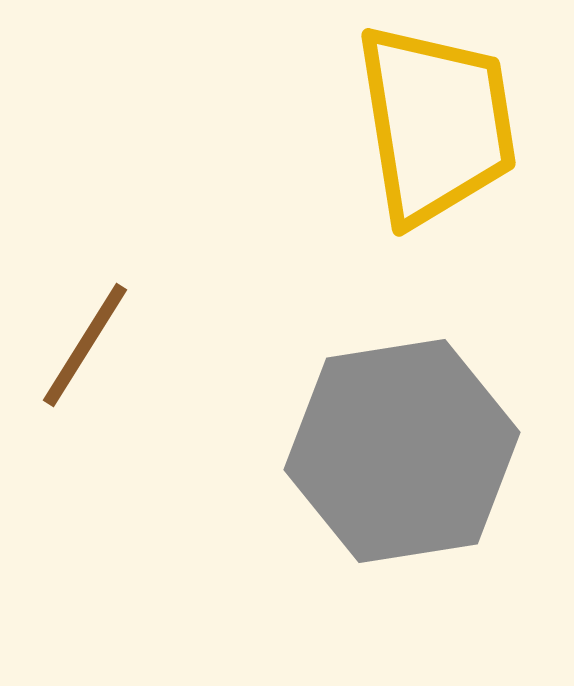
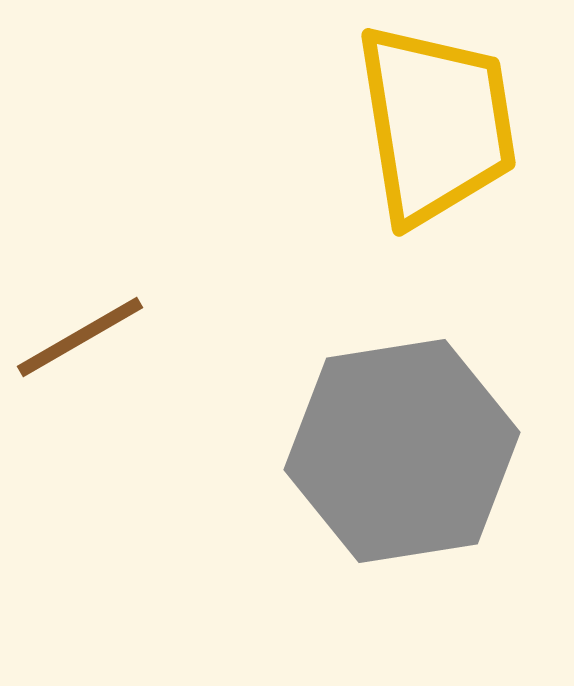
brown line: moved 5 px left, 8 px up; rotated 28 degrees clockwise
